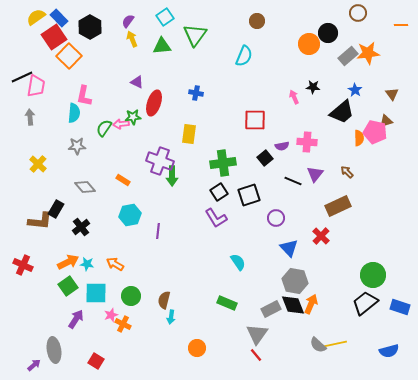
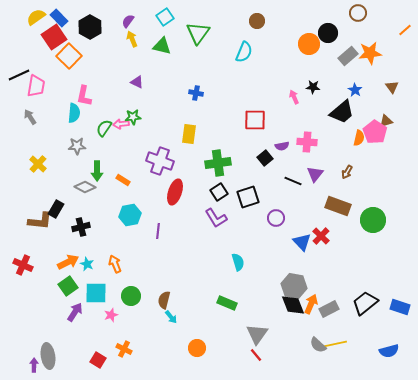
orange line at (401, 25): moved 4 px right, 5 px down; rotated 40 degrees counterclockwise
green triangle at (195, 35): moved 3 px right, 2 px up
green triangle at (162, 46): rotated 18 degrees clockwise
orange star at (368, 53): moved 2 px right
cyan semicircle at (244, 56): moved 4 px up
black line at (22, 77): moved 3 px left, 2 px up
brown triangle at (392, 94): moved 7 px up
red ellipse at (154, 103): moved 21 px right, 89 px down
gray arrow at (30, 117): rotated 28 degrees counterclockwise
pink pentagon at (375, 132): rotated 20 degrees clockwise
orange semicircle at (359, 138): rotated 14 degrees clockwise
green cross at (223, 163): moved 5 px left
brown arrow at (347, 172): rotated 104 degrees counterclockwise
green arrow at (172, 176): moved 75 px left, 5 px up
gray diamond at (85, 187): rotated 20 degrees counterclockwise
black square at (249, 195): moved 1 px left, 2 px down
brown rectangle at (338, 206): rotated 45 degrees clockwise
black cross at (81, 227): rotated 24 degrees clockwise
blue triangle at (289, 248): moved 13 px right, 6 px up
cyan semicircle at (238, 262): rotated 18 degrees clockwise
cyan star at (87, 264): rotated 16 degrees clockwise
orange arrow at (115, 264): rotated 36 degrees clockwise
green circle at (373, 275): moved 55 px up
gray hexagon at (295, 281): moved 1 px left, 5 px down
gray rectangle at (271, 309): moved 58 px right
cyan arrow at (171, 317): rotated 48 degrees counterclockwise
purple arrow at (76, 319): moved 1 px left, 7 px up
orange cross at (123, 324): moved 1 px right, 25 px down
gray ellipse at (54, 350): moved 6 px left, 6 px down
red square at (96, 361): moved 2 px right, 1 px up
purple arrow at (34, 365): rotated 48 degrees counterclockwise
